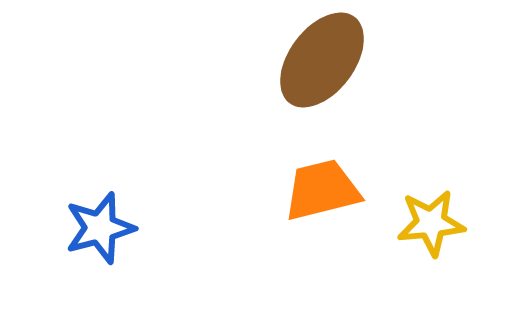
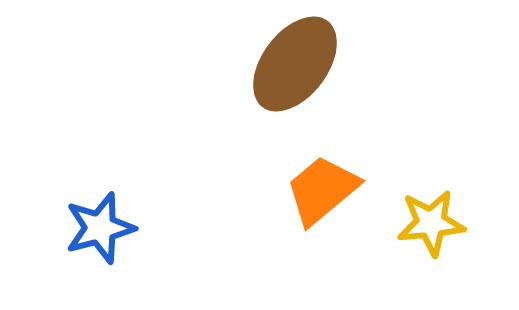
brown ellipse: moved 27 px left, 4 px down
orange trapezoid: rotated 26 degrees counterclockwise
